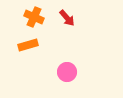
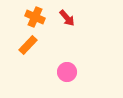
orange cross: moved 1 px right
orange rectangle: rotated 30 degrees counterclockwise
